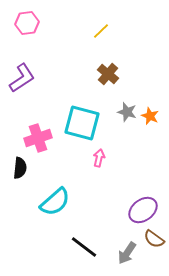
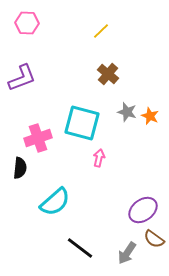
pink hexagon: rotated 10 degrees clockwise
purple L-shape: rotated 12 degrees clockwise
black line: moved 4 px left, 1 px down
